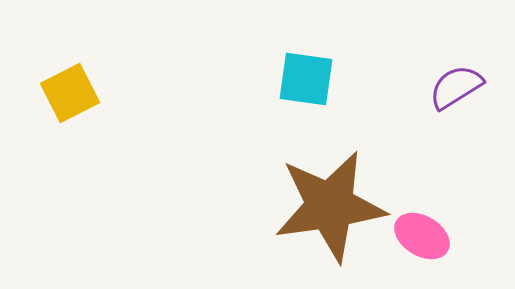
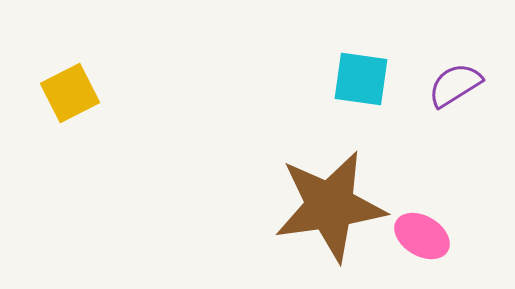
cyan square: moved 55 px right
purple semicircle: moved 1 px left, 2 px up
